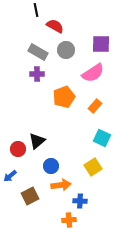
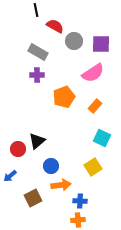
gray circle: moved 8 px right, 9 px up
purple cross: moved 1 px down
brown square: moved 3 px right, 2 px down
orange cross: moved 9 px right
